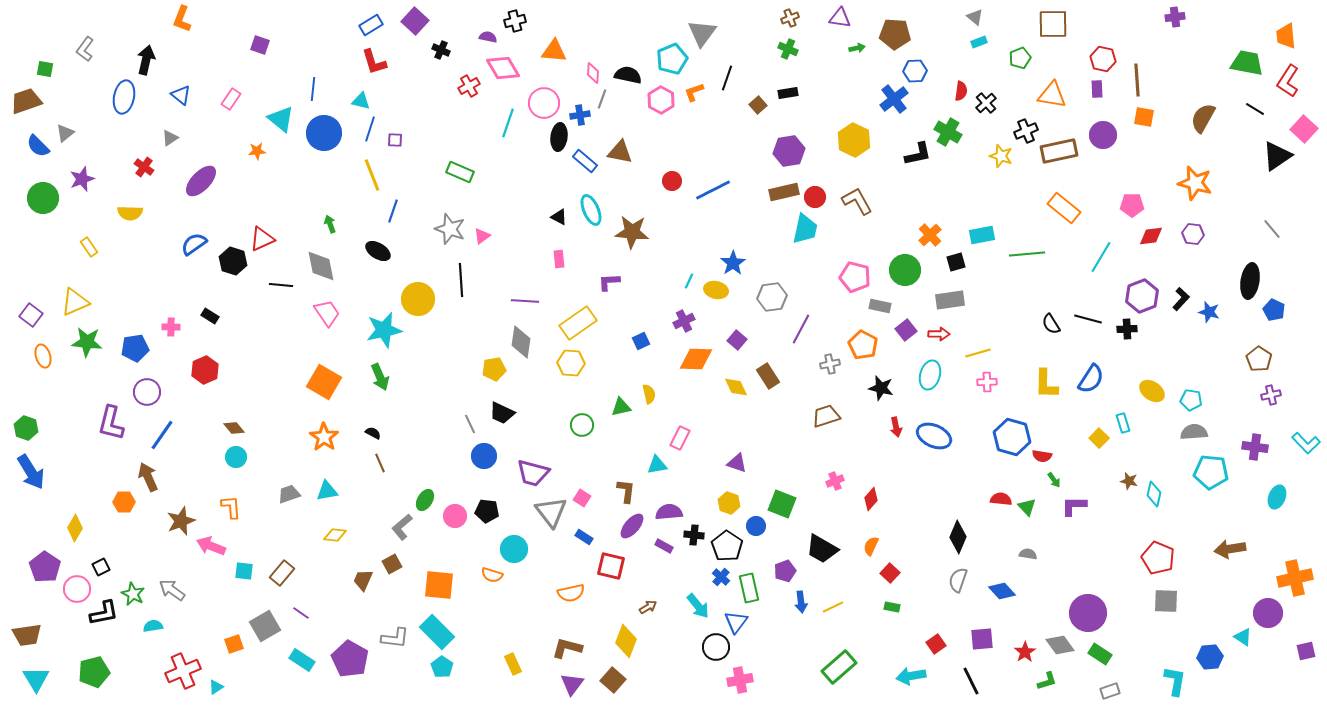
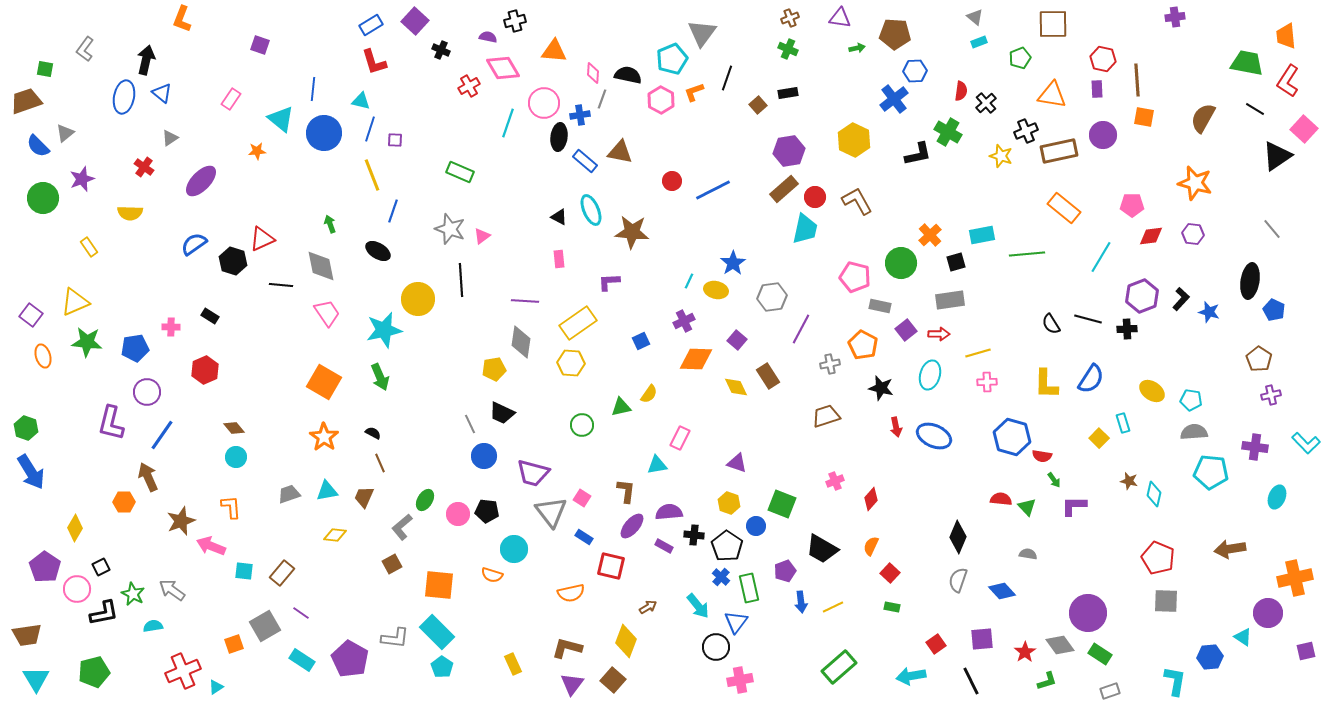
blue triangle at (181, 95): moved 19 px left, 2 px up
brown rectangle at (784, 192): moved 3 px up; rotated 28 degrees counterclockwise
green circle at (905, 270): moved 4 px left, 7 px up
yellow semicircle at (649, 394): rotated 48 degrees clockwise
pink circle at (455, 516): moved 3 px right, 2 px up
brown trapezoid at (363, 580): moved 1 px right, 83 px up
